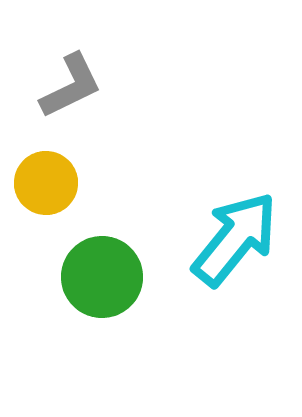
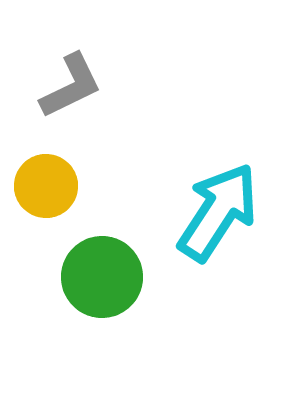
yellow circle: moved 3 px down
cyan arrow: moved 17 px left, 27 px up; rotated 6 degrees counterclockwise
